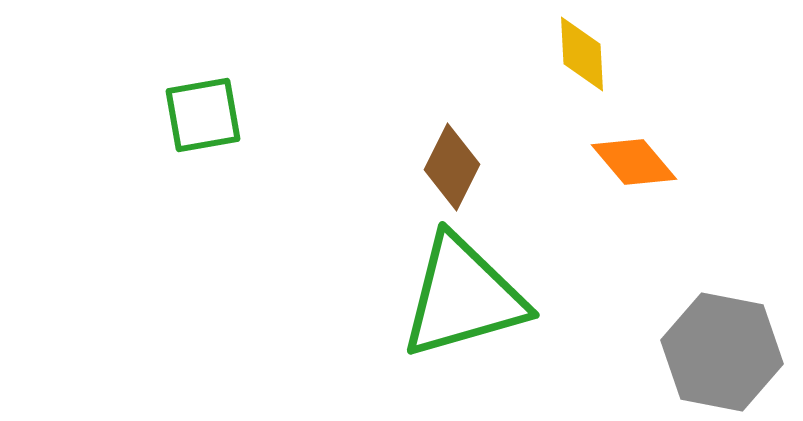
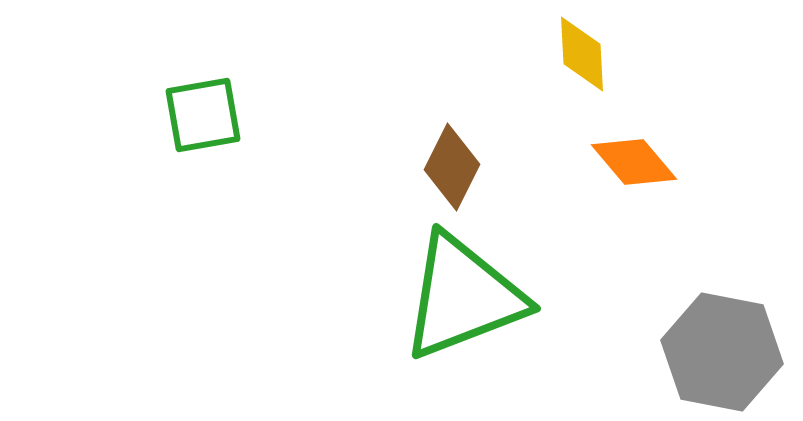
green triangle: rotated 5 degrees counterclockwise
